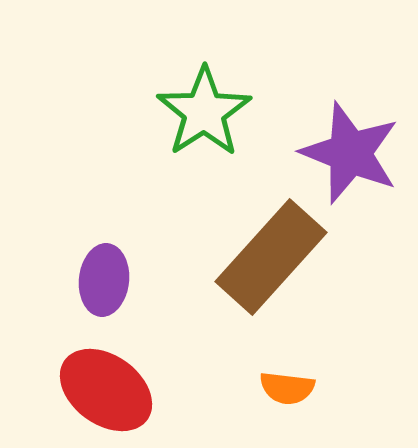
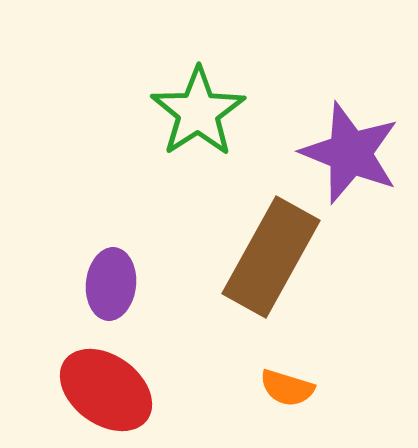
green star: moved 6 px left
brown rectangle: rotated 13 degrees counterclockwise
purple ellipse: moved 7 px right, 4 px down
orange semicircle: rotated 10 degrees clockwise
